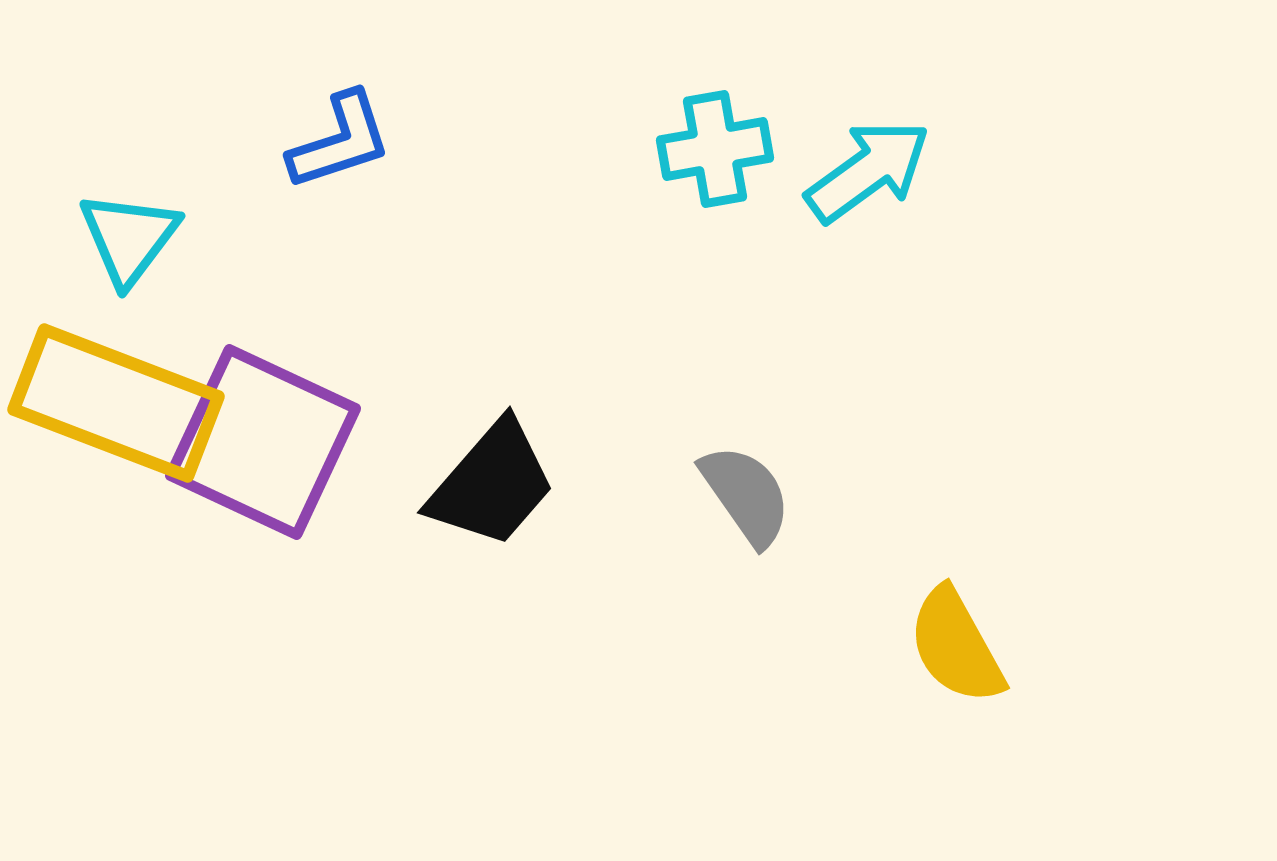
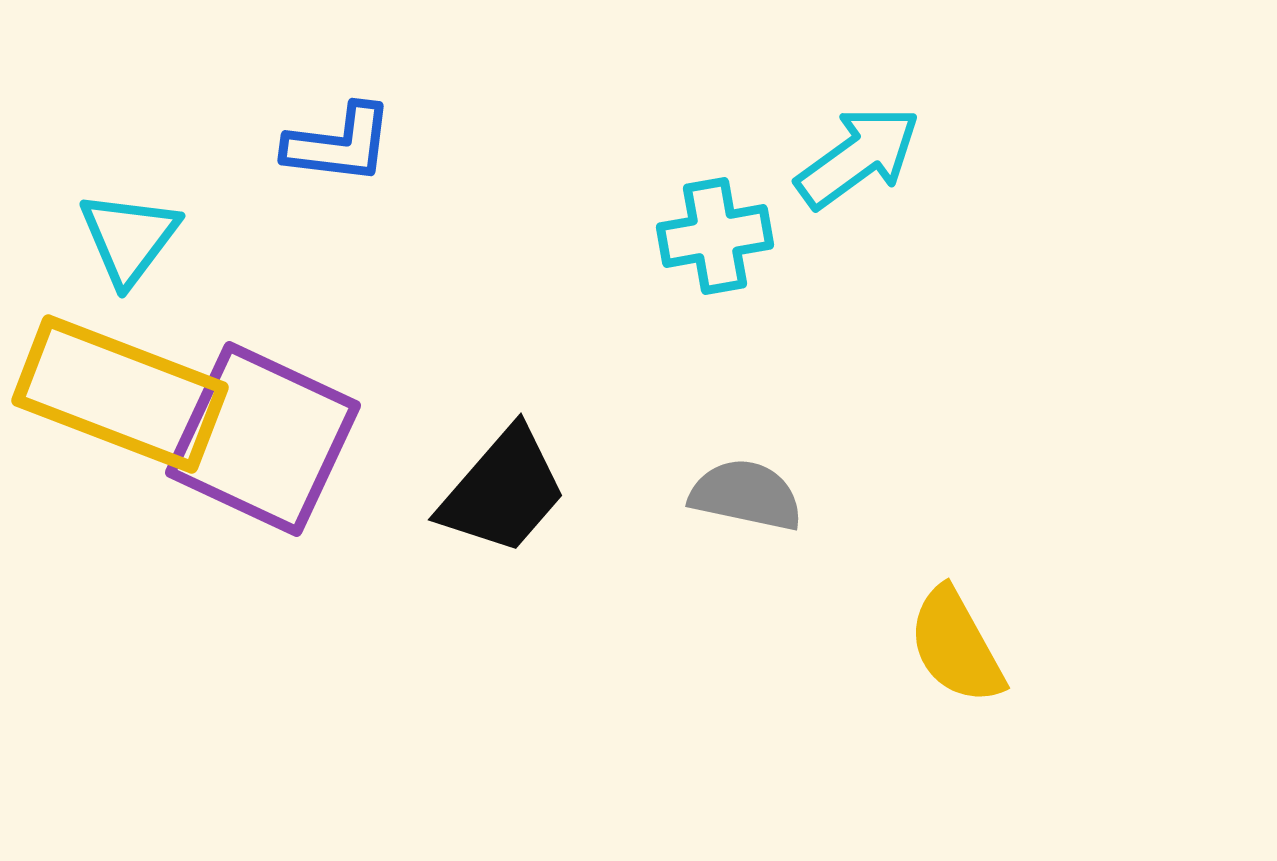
blue L-shape: moved 1 px left, 3 px down; rotated 25 degrees clockwise
cyan cross: moved 87 px down
cyan arrow: moved 10 px left, 14 px up
yellow rectangle: moved 4 px right, 9 px up
purple square: moved 3 px up
black trapezoid: moved 11 px right, 7 px down
gray semicircle: rotated 43 degrees counterclockwise
